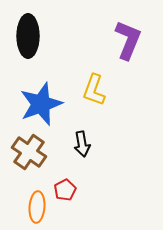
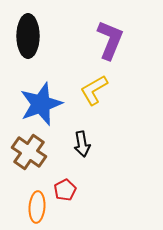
purple L-shape: moved 18 px left
yellow L-shape: rotated 40 degrees clockwise
